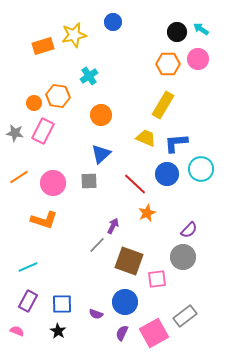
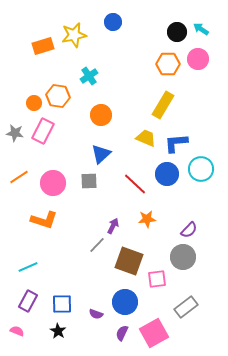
orange star at (147, 213): moved 6 px down; rotated 18 degrees clockwise
gray rectangle at (185, 316): moved 1 px right, 9 px up
